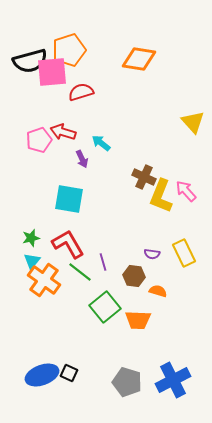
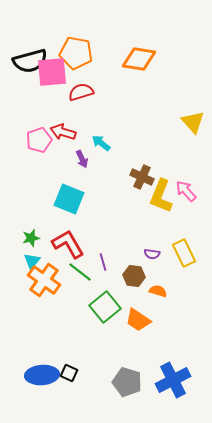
orange pentagon: moved 7 px right, 3 px down; rotated 28 degrees clockwise
brown cross: moved 2 px left
cyan square: rotated 12 degrees clockwise
orange trapezoid: rotated 32 degrees clockwise
blue ellipse: rotated 16 degrees clockwise
